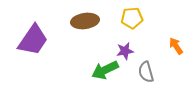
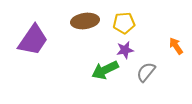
yellow pentagon: moved 8 px left, 5 px down
purple star: moved 1 px up
gray semicircle: rotated 55 degrees clockwise
